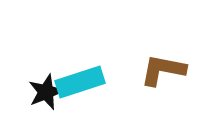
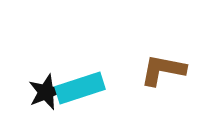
cyan rectangle: moved 6 px down
